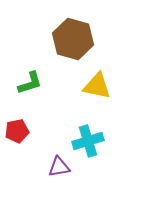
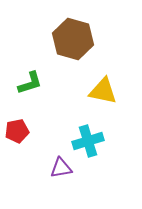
yellow triangle: moved 6 px right, 5 px down
purple triangle: moved 2 px right, 1 px down
